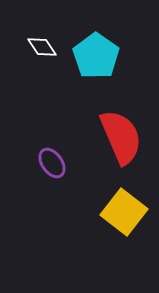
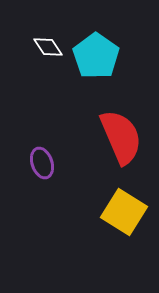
white diamond: moved 6 px right
purple ellipse: moved 10 px left; rotated 16 degrees clockwise
yellow square: rotated 6 degrees counterclockwise
